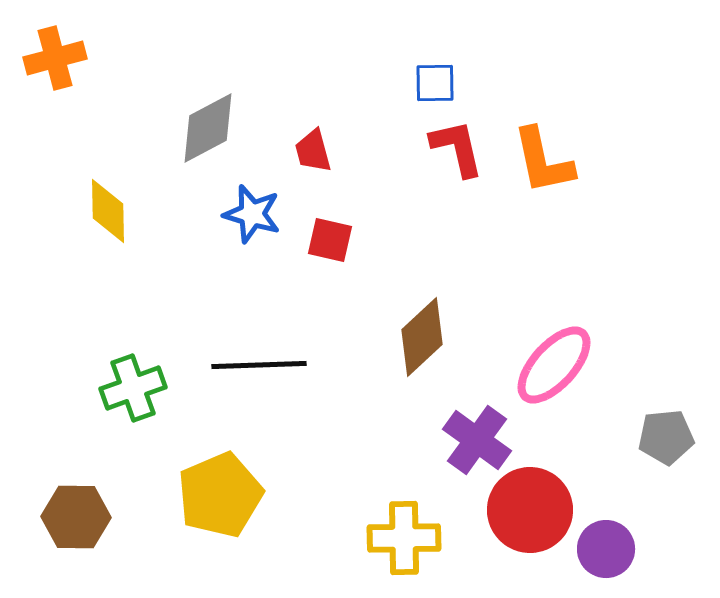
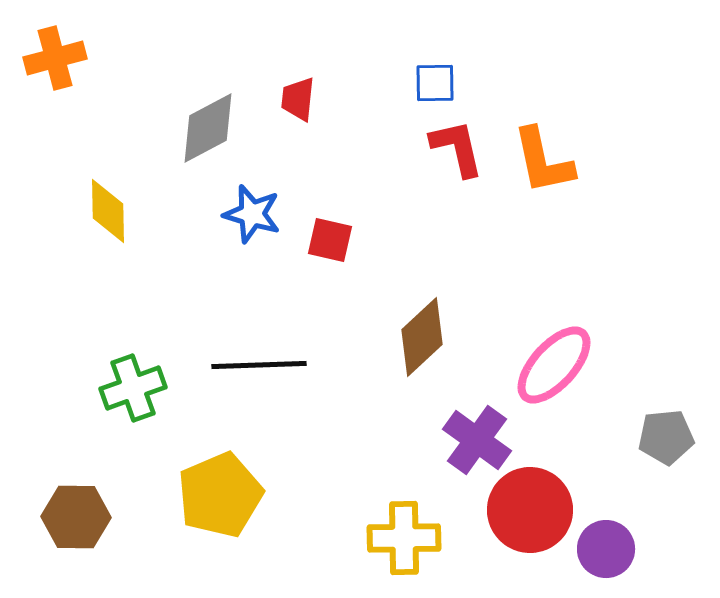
red trapezoid: moved 15 px left, 52 px up; rotated 21 degrees clockwise
